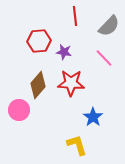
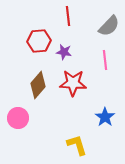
red line: moved 7 px left
pink line: moved 1 px right, 2 px down; rotated 36 degrees clockwise
red star: moved 2 px right
pink circle: moved 1 px left, 8 px down
blue star: moved 12 px right
